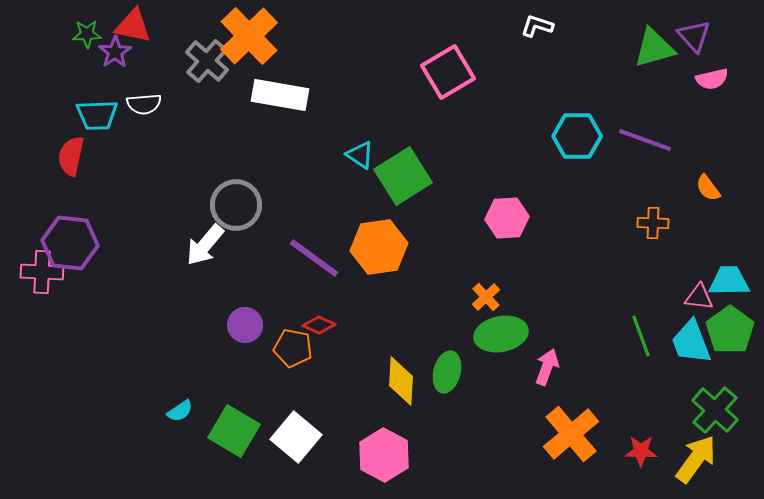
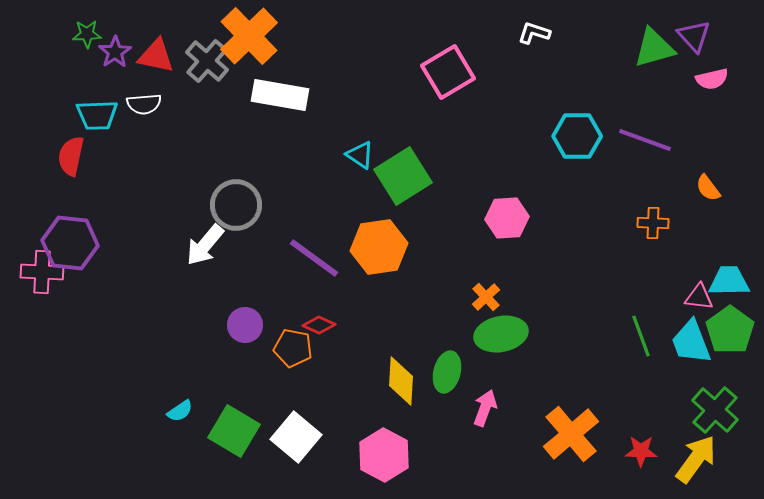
red triangle at (133, 26): moved 23 px right, 30 px down
white L-shape at (537, 26): moved 3 px left, 7 px down
pink arrow at (547, 367): moved 62 px left, 41 px down
